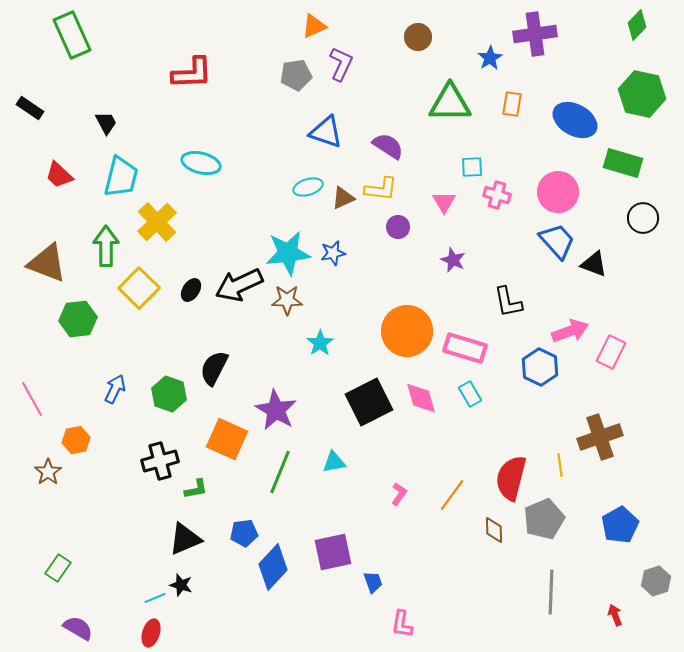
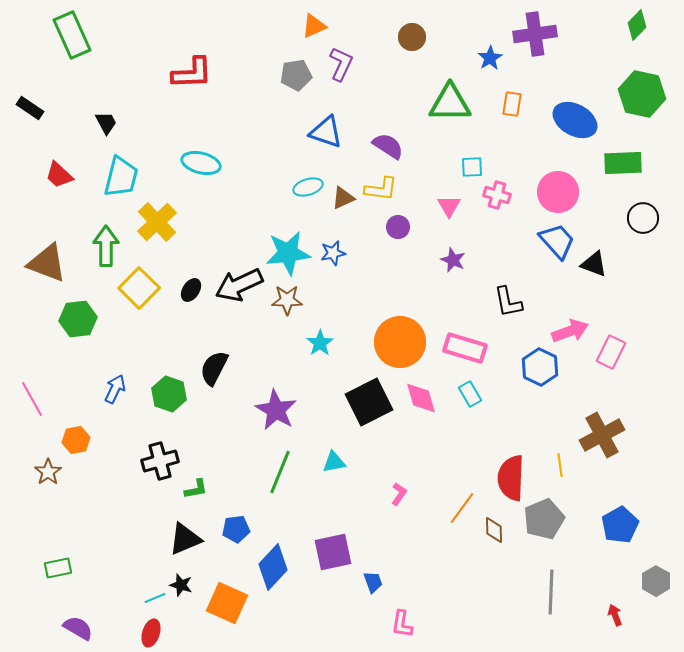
brown circle at (418, 37): moved 6 px left
green rectangle at (623, 163): rotated 18 degrees counterclockwise
pink triangle at (444, 202): moved 5 px right, 4 px down
orange circle at (407, 331): moved 7 px left, 11 px down
brown cross at (600, 437): moved 2 px right, 2 px up; rotated 9 degrees counterclockwise
orange square at (227, 439): moved 164 px down
red semicircle at (511, 478): rotated 12 degrees counterclockwise
orange line at (452, 495): moved 10 px right, 13 px down
blue pentagon at (244, 533): moved 8 px left, 4 px up
green rectangle at (58, 568): rotated 44 degrees clockwise
gray hexagon at (656, 581): rotated 12 degrees counterclockwise
